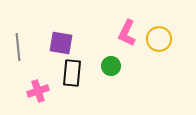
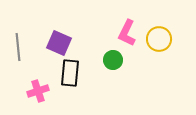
purple square: moved 2 px left; rotated 15 degrees clockwise
green circle: moved 2 px right, 6 px up
black rectangle: moved 2 px left
